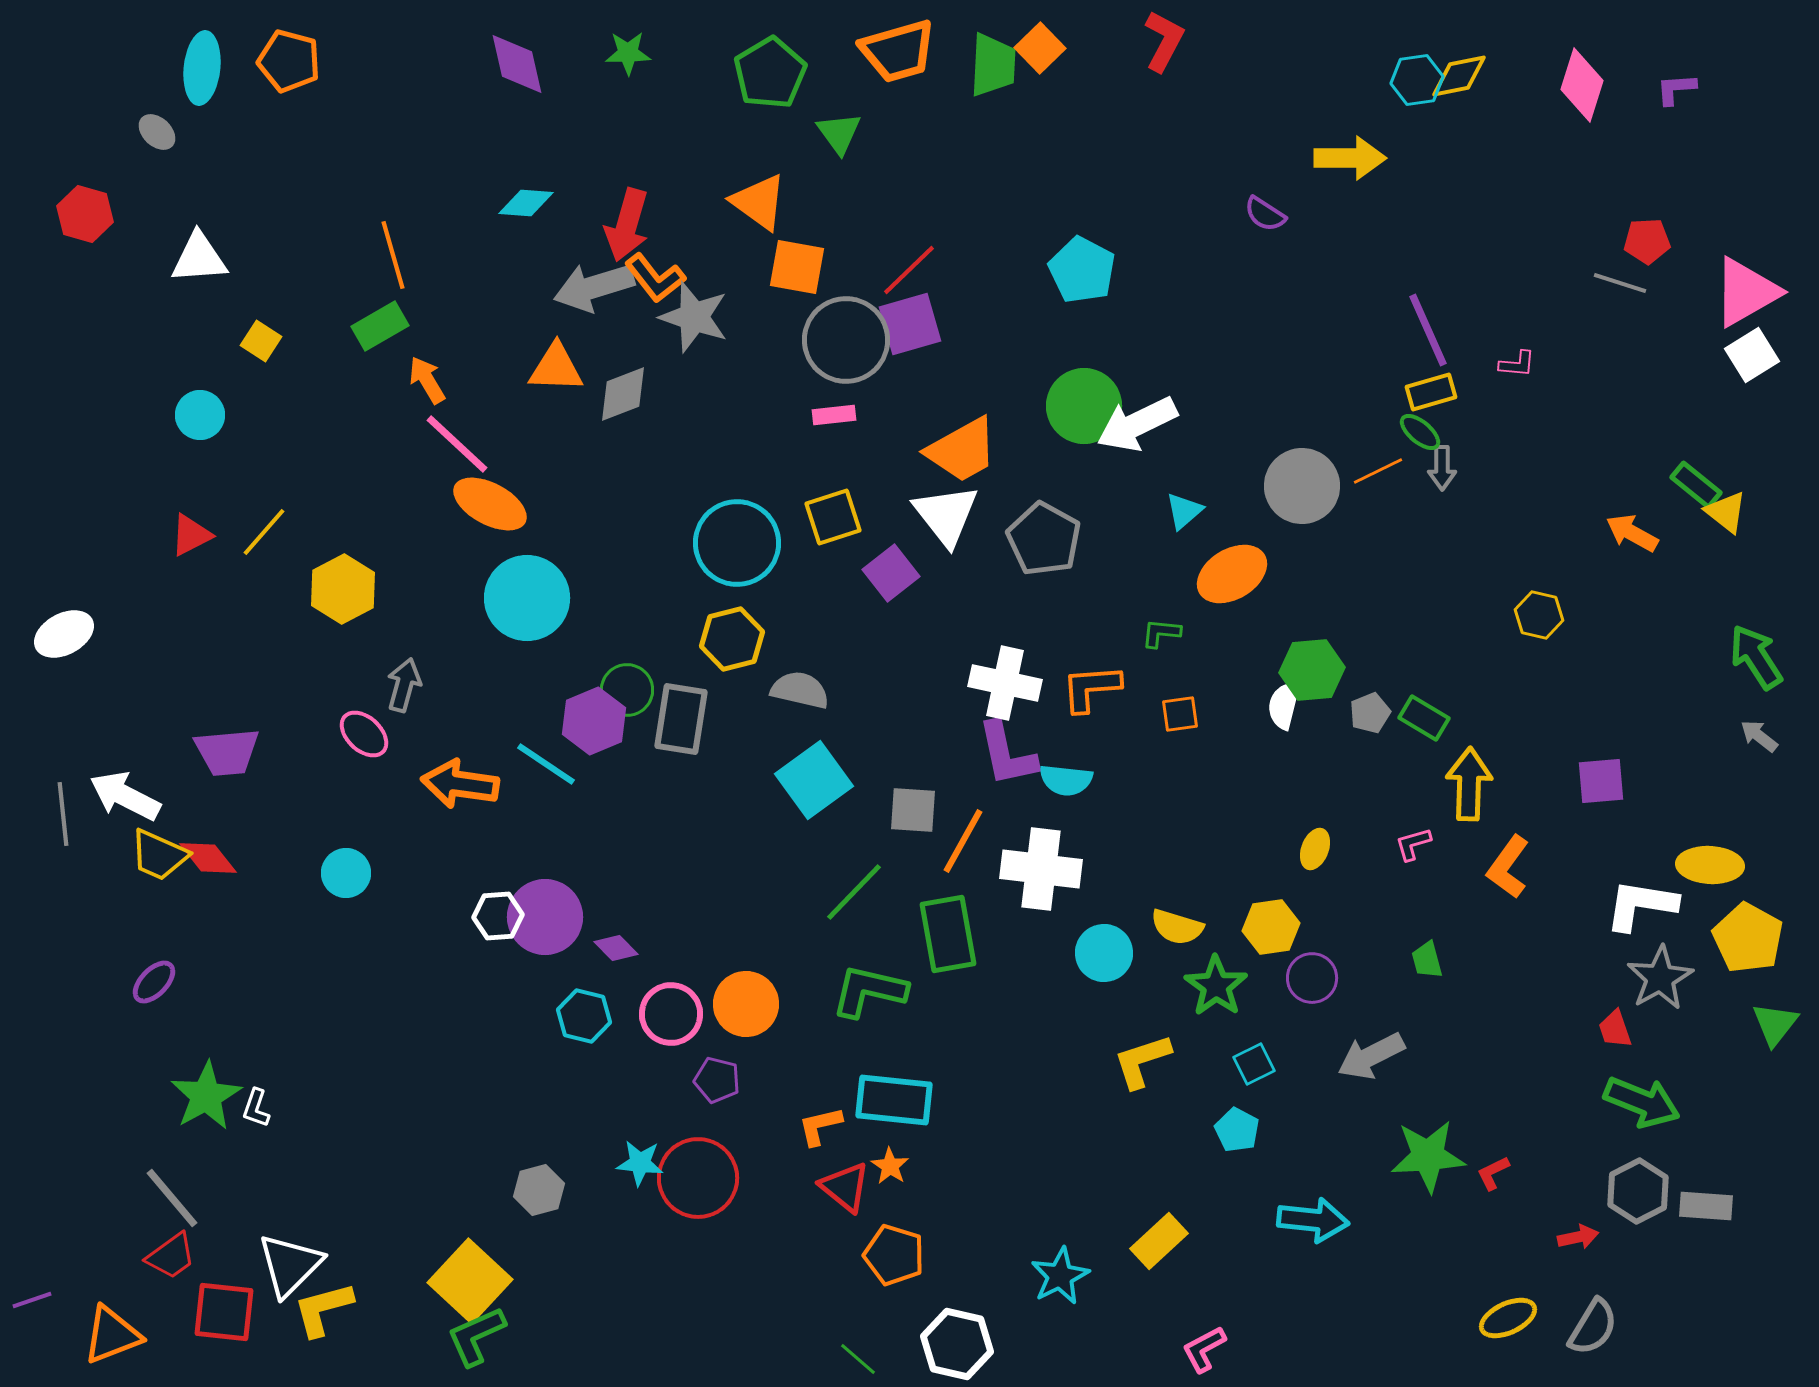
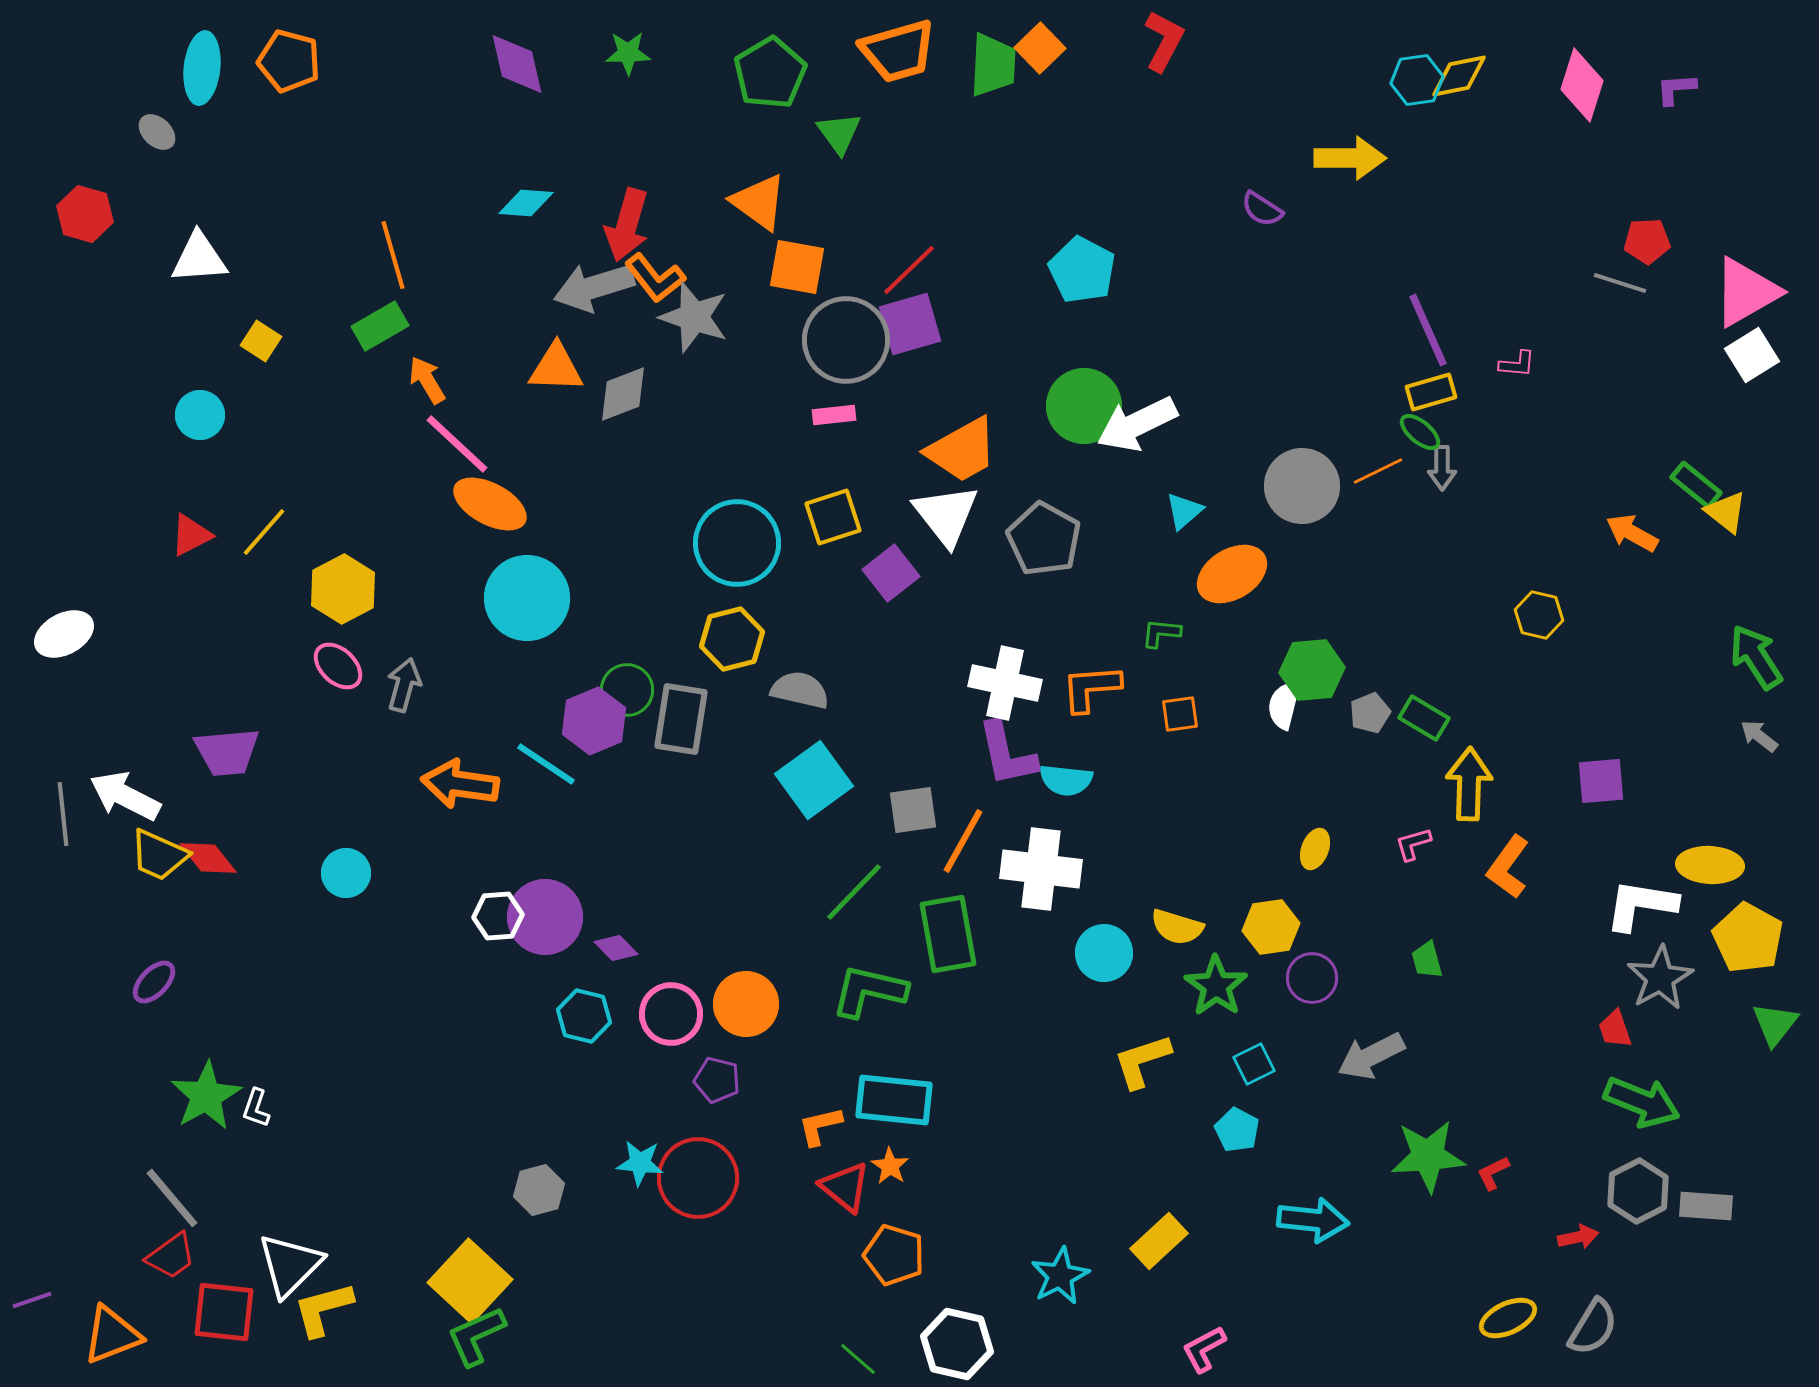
purple semicircle at (1265, 214): moved 3 px left, 5 px up
pink ellipse at (364, 734): moved 26 px left, 68 px up
gray square at (913, 810): rotated 12 degrees counterclockwise
